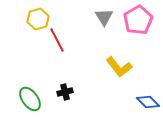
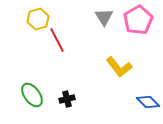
black cross: moved 2 px right, 7 px down
green ellipse: moved 2 px right, 4 px up
